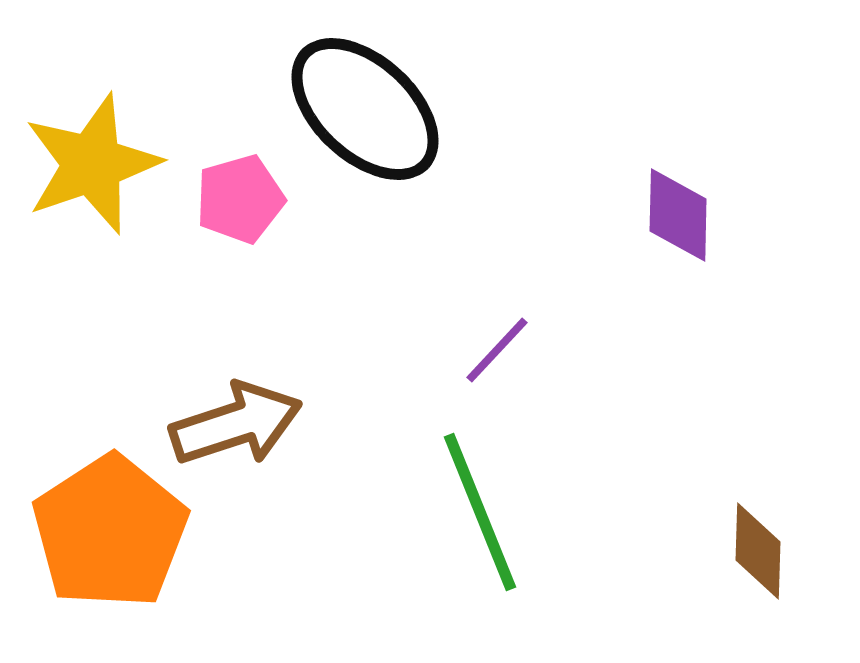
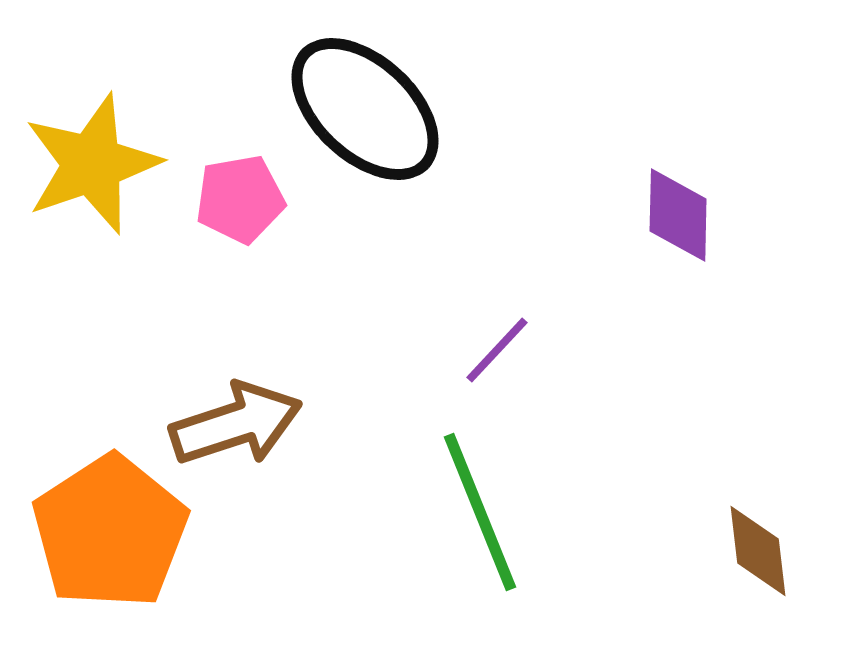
pink pentagon: rotated 6 degrees clockwise
brown diamond: rotated 8 degrees counterclockwise
